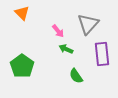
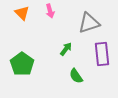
gray triangle: moved 1 px right, 1 px up; rotated 30 degrees clockwise
pink arrow: moved 8 px left, 20 px up; rotated 24 degrees clockwise
green arrow: rotated 104 degrees clockwise
green pentagon: moved 2 px up
